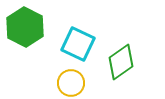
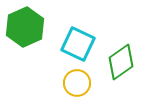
green hexagon: rotated 9 degrees clockwise
yellow circle: moved 6 px right
